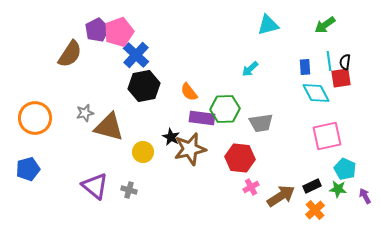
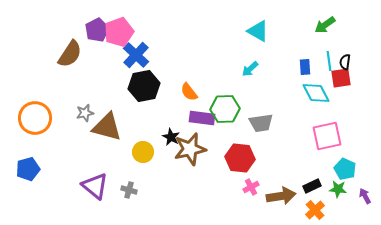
cyan triangle: moved 10 px left, 6 px down; rotated 45 degrees clockwise
brown triangle: moved 2 px left
brown arrow: rotated 24 degrees clockwise
